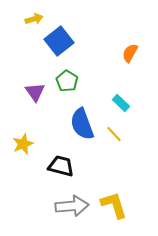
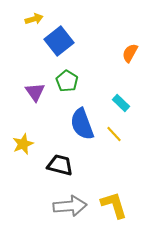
black trapezoid: moved 1 px left, 1 px up
gray arrow: moved 2 px left
